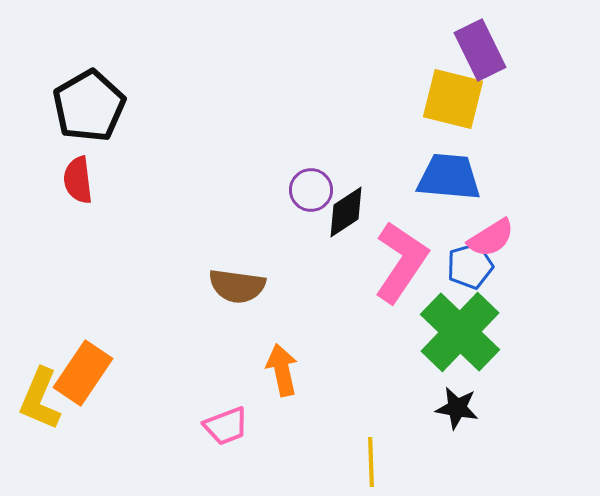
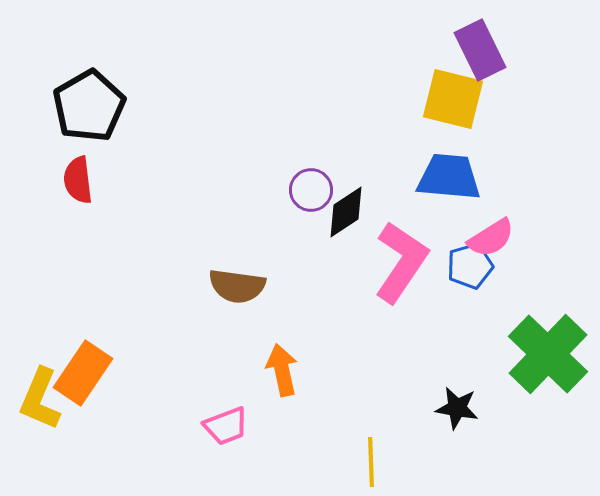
green cross: moved 88 px right, 22 px down
